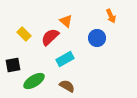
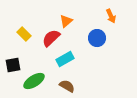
orange triangle: rotated 40 degrees clockwise
red semicircle: moved 1 px right, 1 px down
